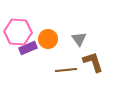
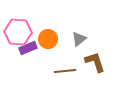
gray triangle: rotated 28 degrees clockwise
brown L-shape: moved 2 px right
brown line: moved 1 px left, 1 px down
